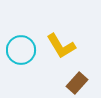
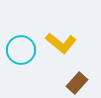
yellow L-shape: moved 3 px up; rotated 20 degrees counterclockwise
